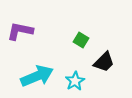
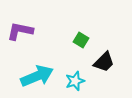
cyan star: rotated 12 degrees clockwise
